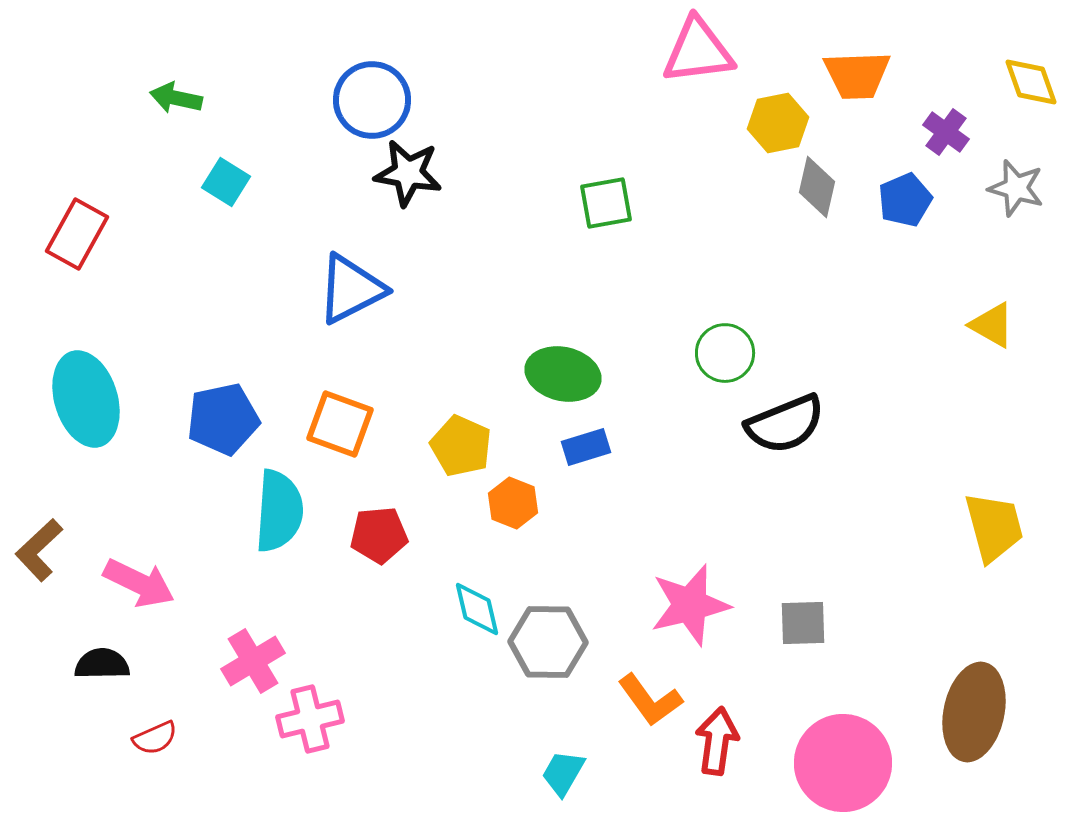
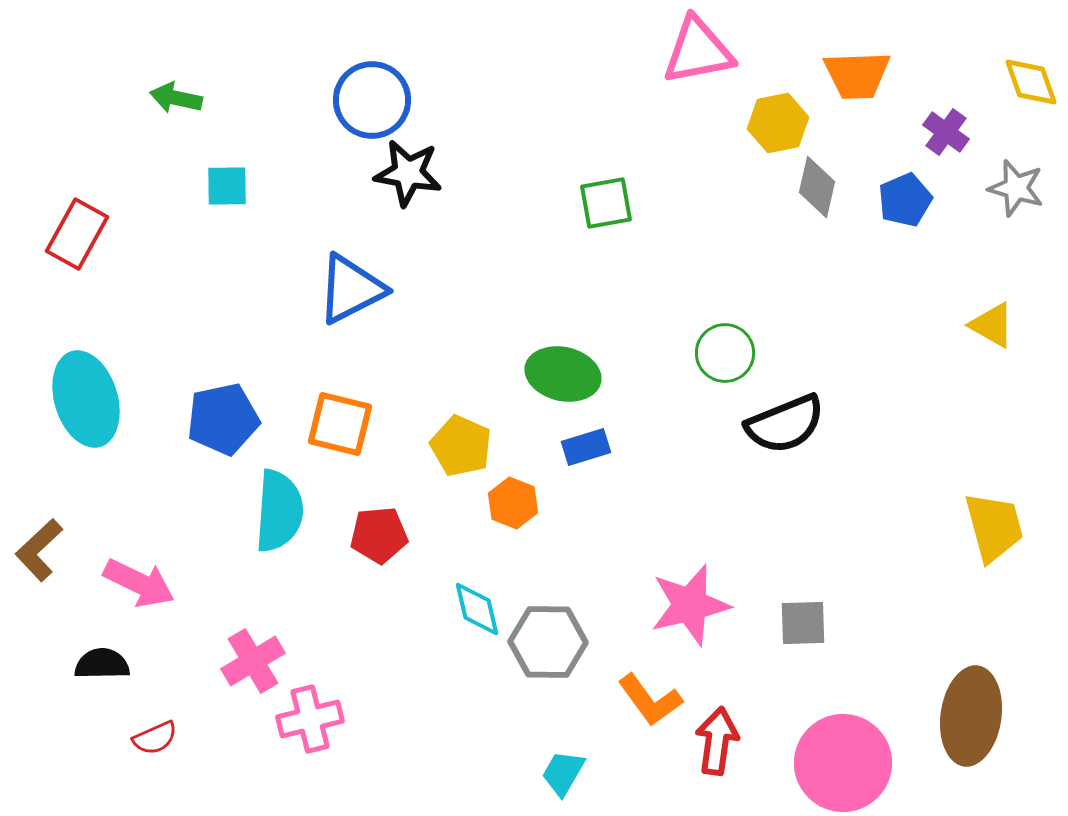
pink triangle at (698, 51): rotated 4 degrees counterclockwise
cyan square at (226, 182): moved 1 px right, 4 px down; rotated 33 degrees counterclockwise
orange square at (340, 424): rotated 6 degrees counterclockwise
brown ellipse at (974, 712): moved 3 px left, 4 px down; rotated 4 degrees counterclockwise
